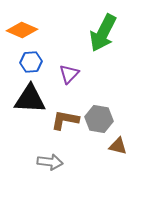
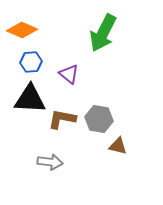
purple triangle: rotated 35 degrees counterclockwise
brown L-shape: moved 3 px left, 1 px up
